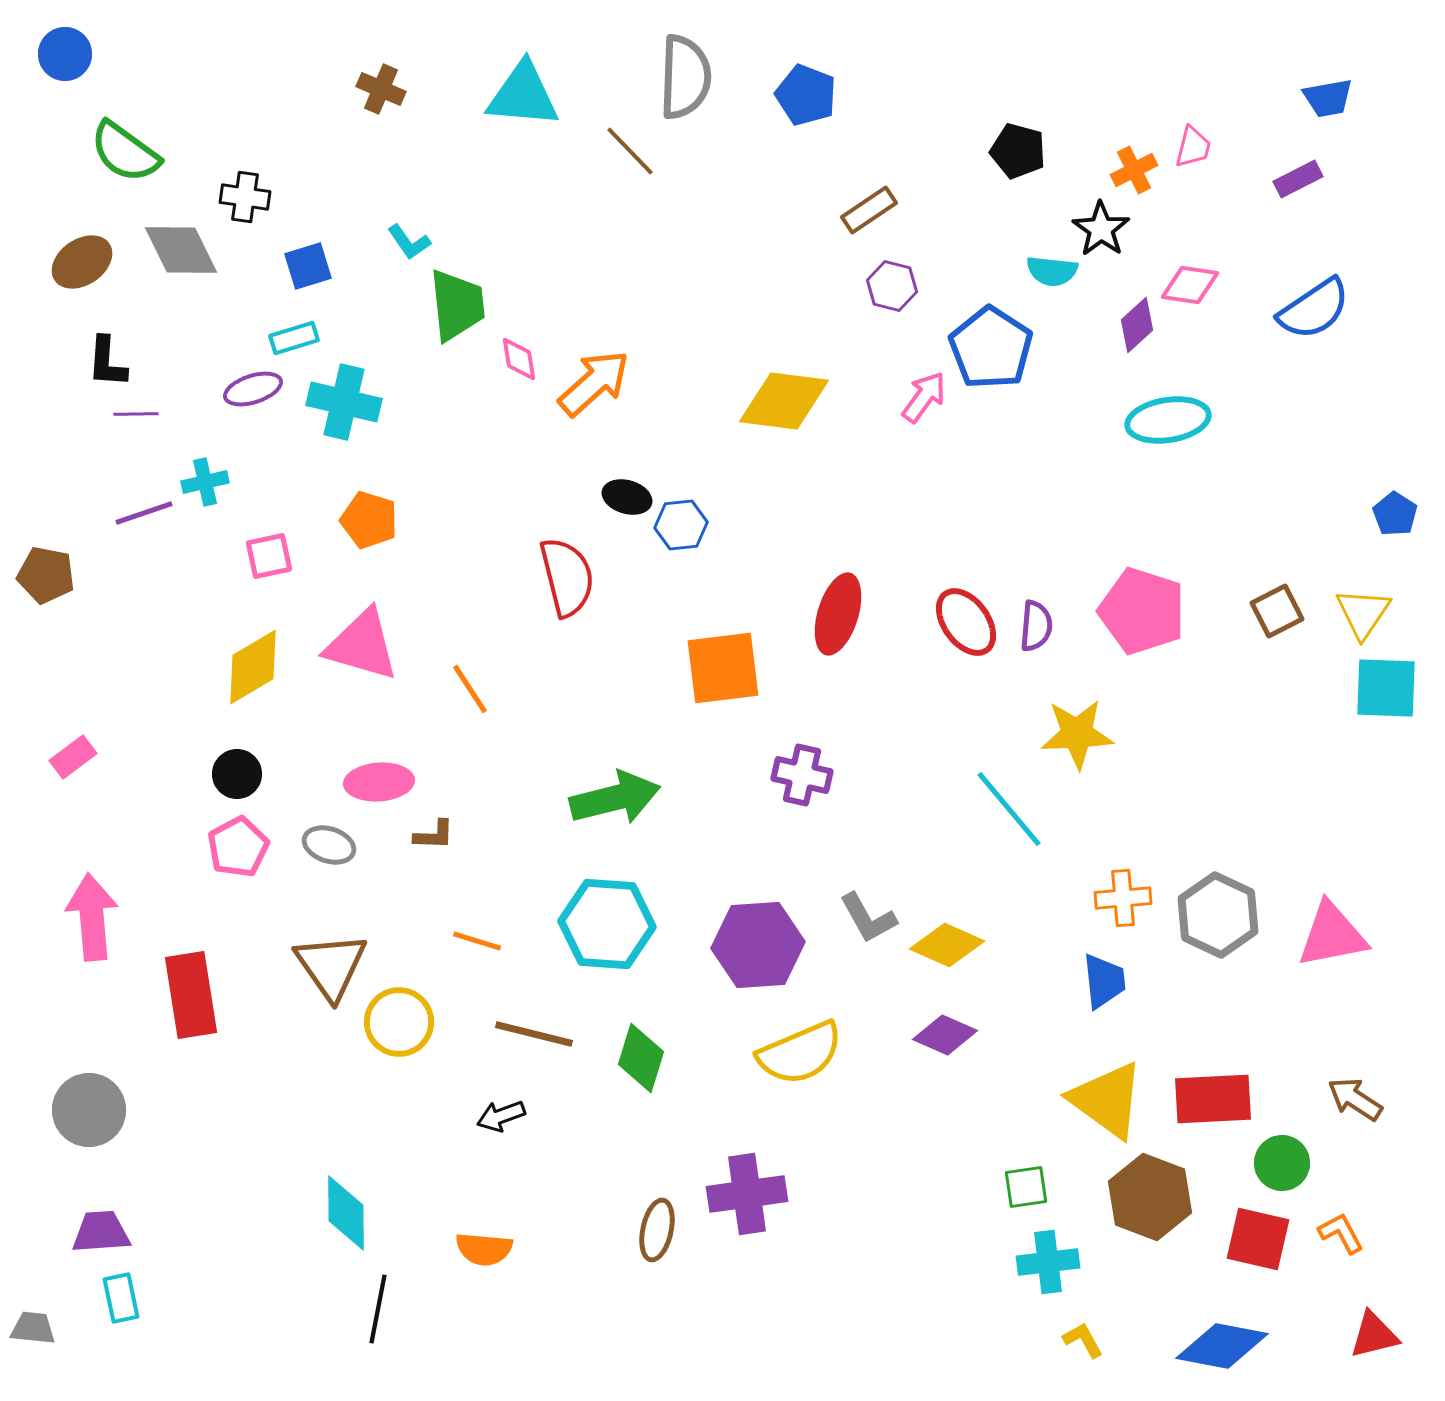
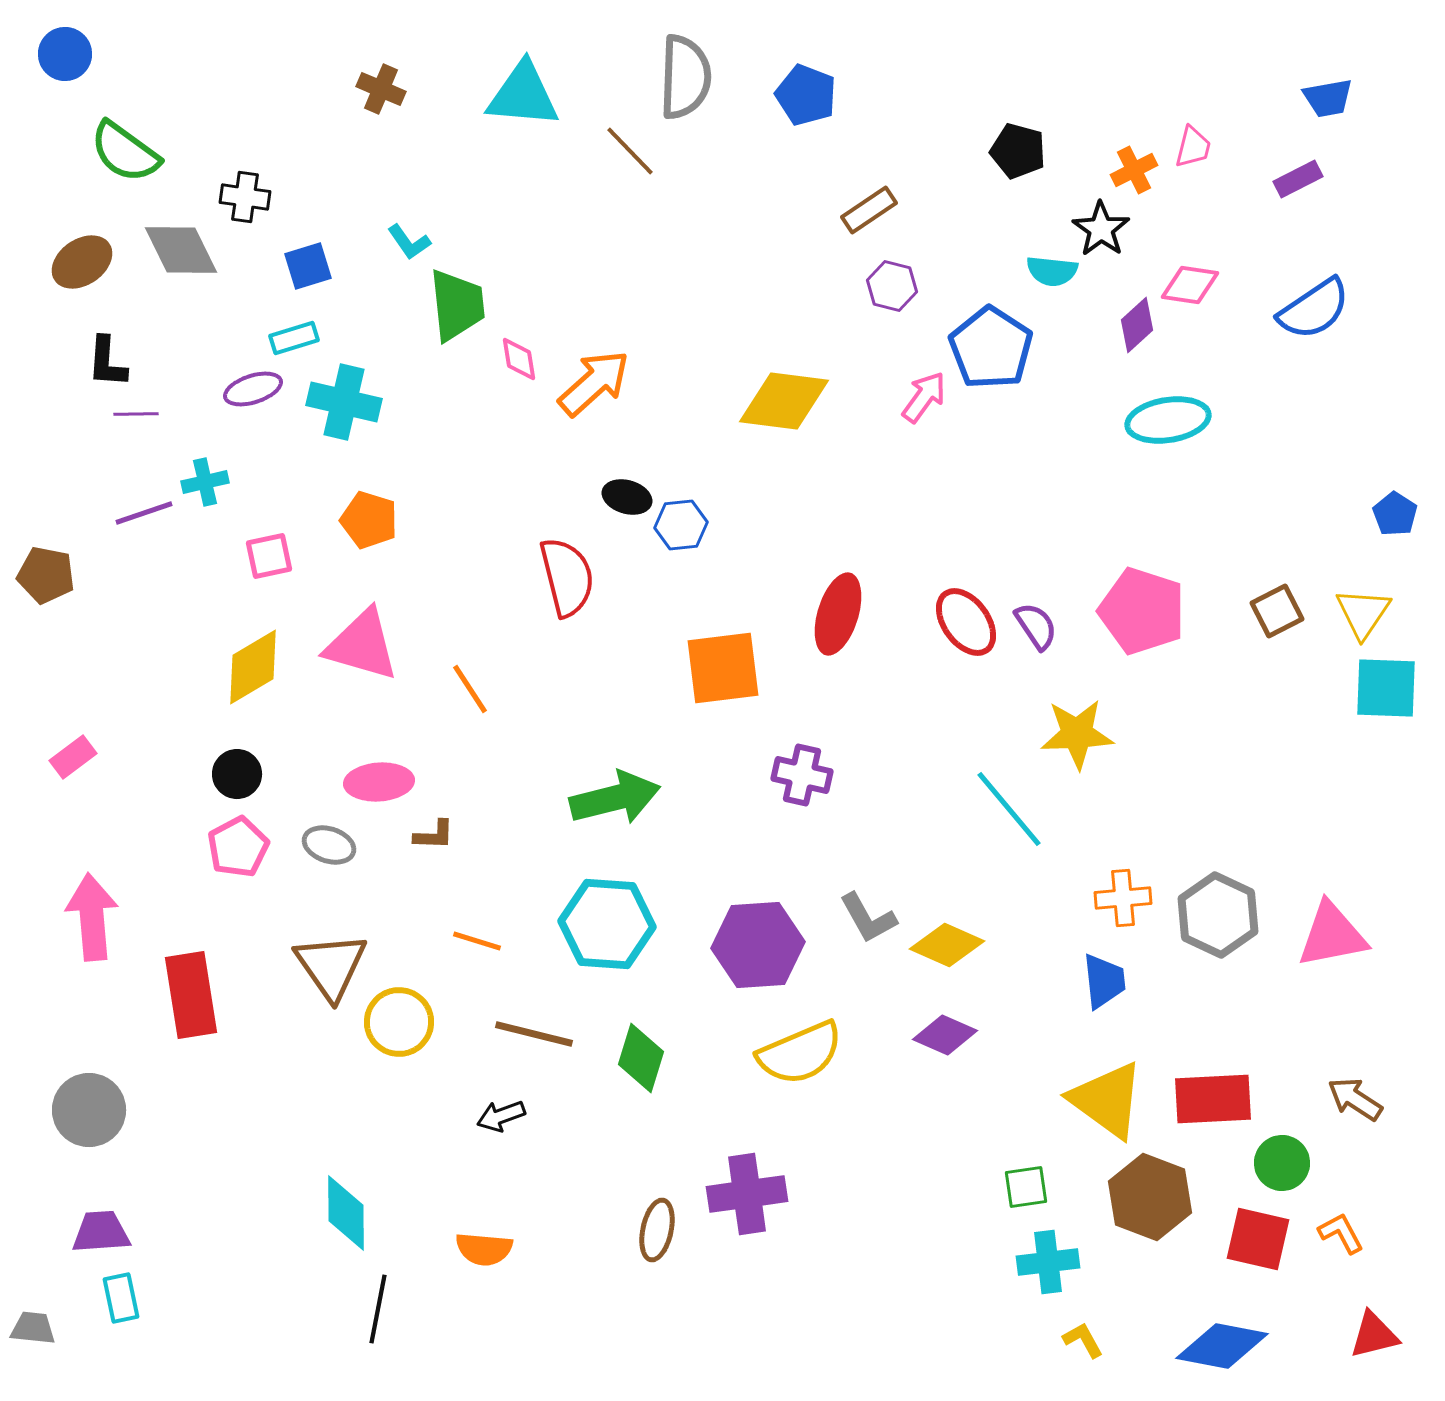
purple semicircle at (1036, 626): rotated 39 degrees counterclockwise
